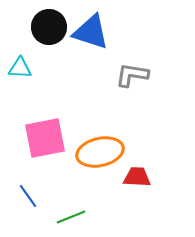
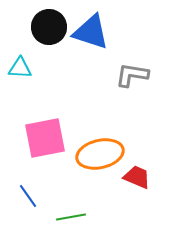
orange ellipse: moved 2 px down
red trapezoid: rotated 20 degrees clockwise
green line: rotated 12 degrees clockwise
